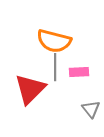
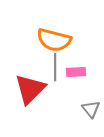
orange semicircle: moved 1 px up
pink rectangle: moved 3 px left
